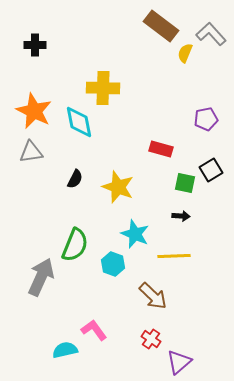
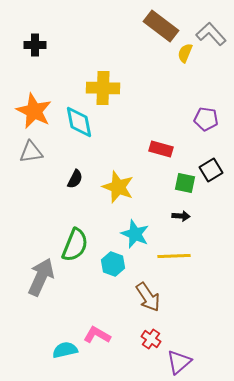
purple pentagon: rotated 20 degrees clockwise
brown arrow: moved 5 px left, 1 px down; rotated 12 degrees clockwise
pink L-shape: moved 3 px right, 5 px down; rotated 24 degrees counterclockwise
